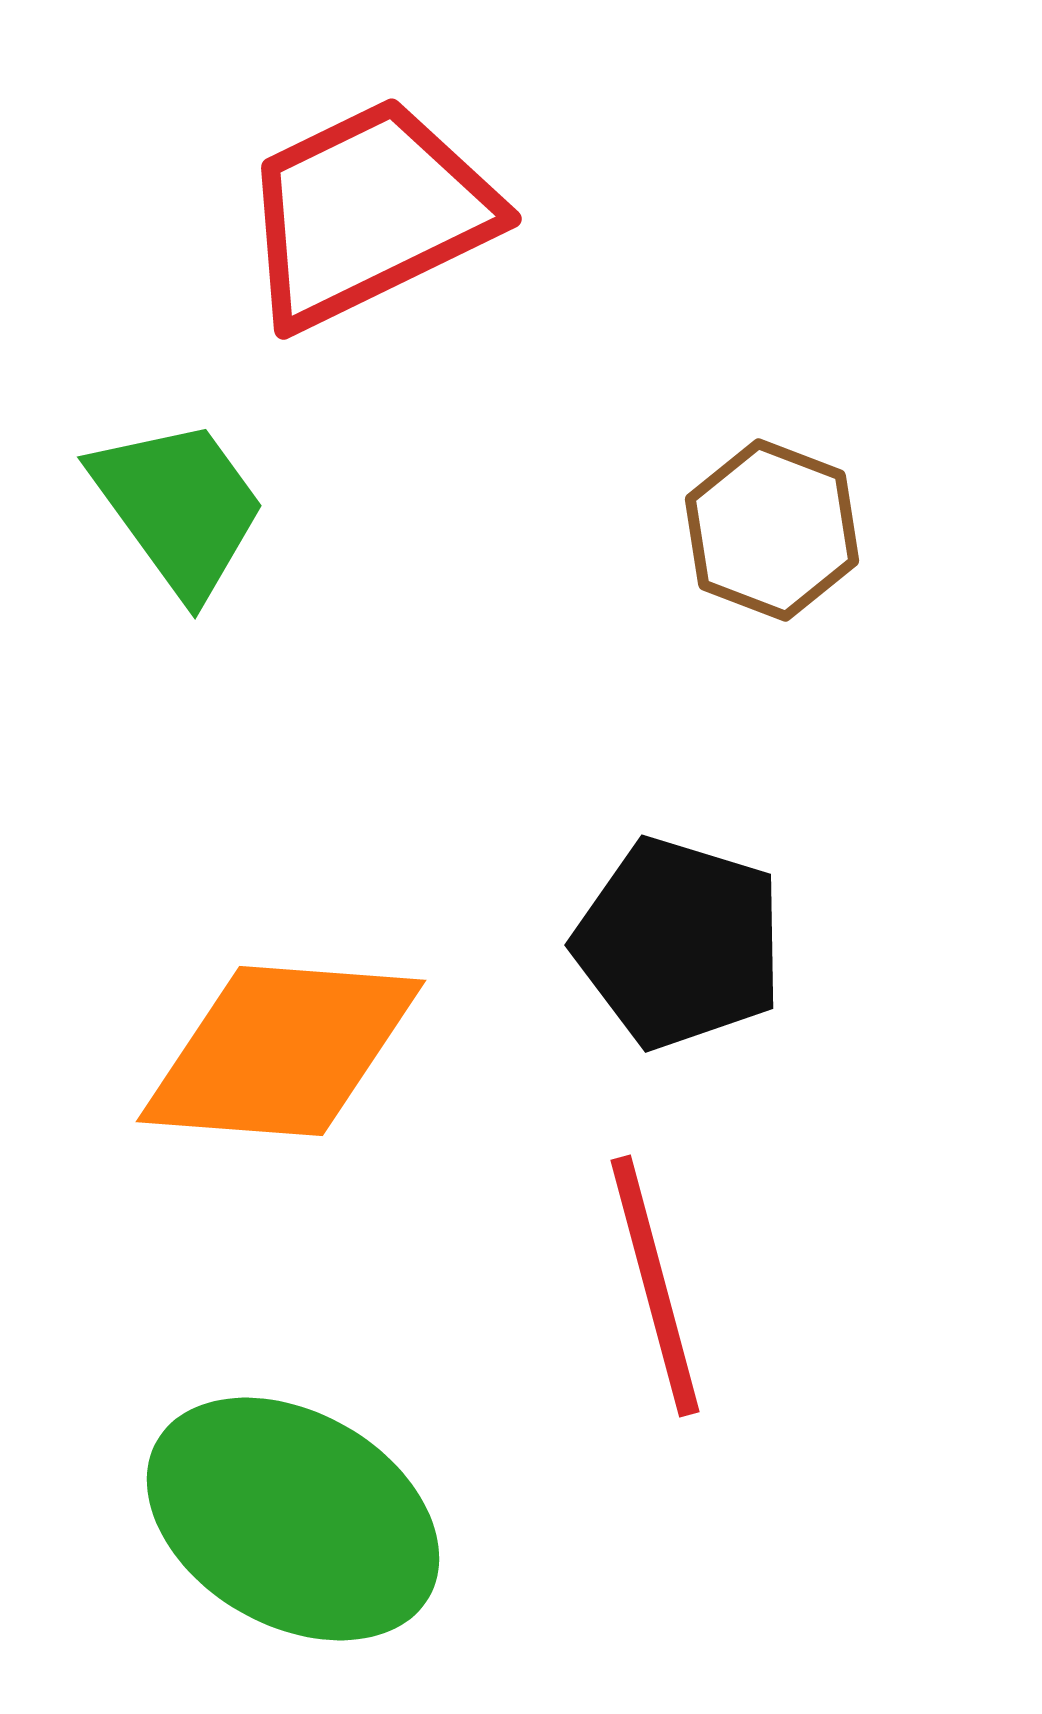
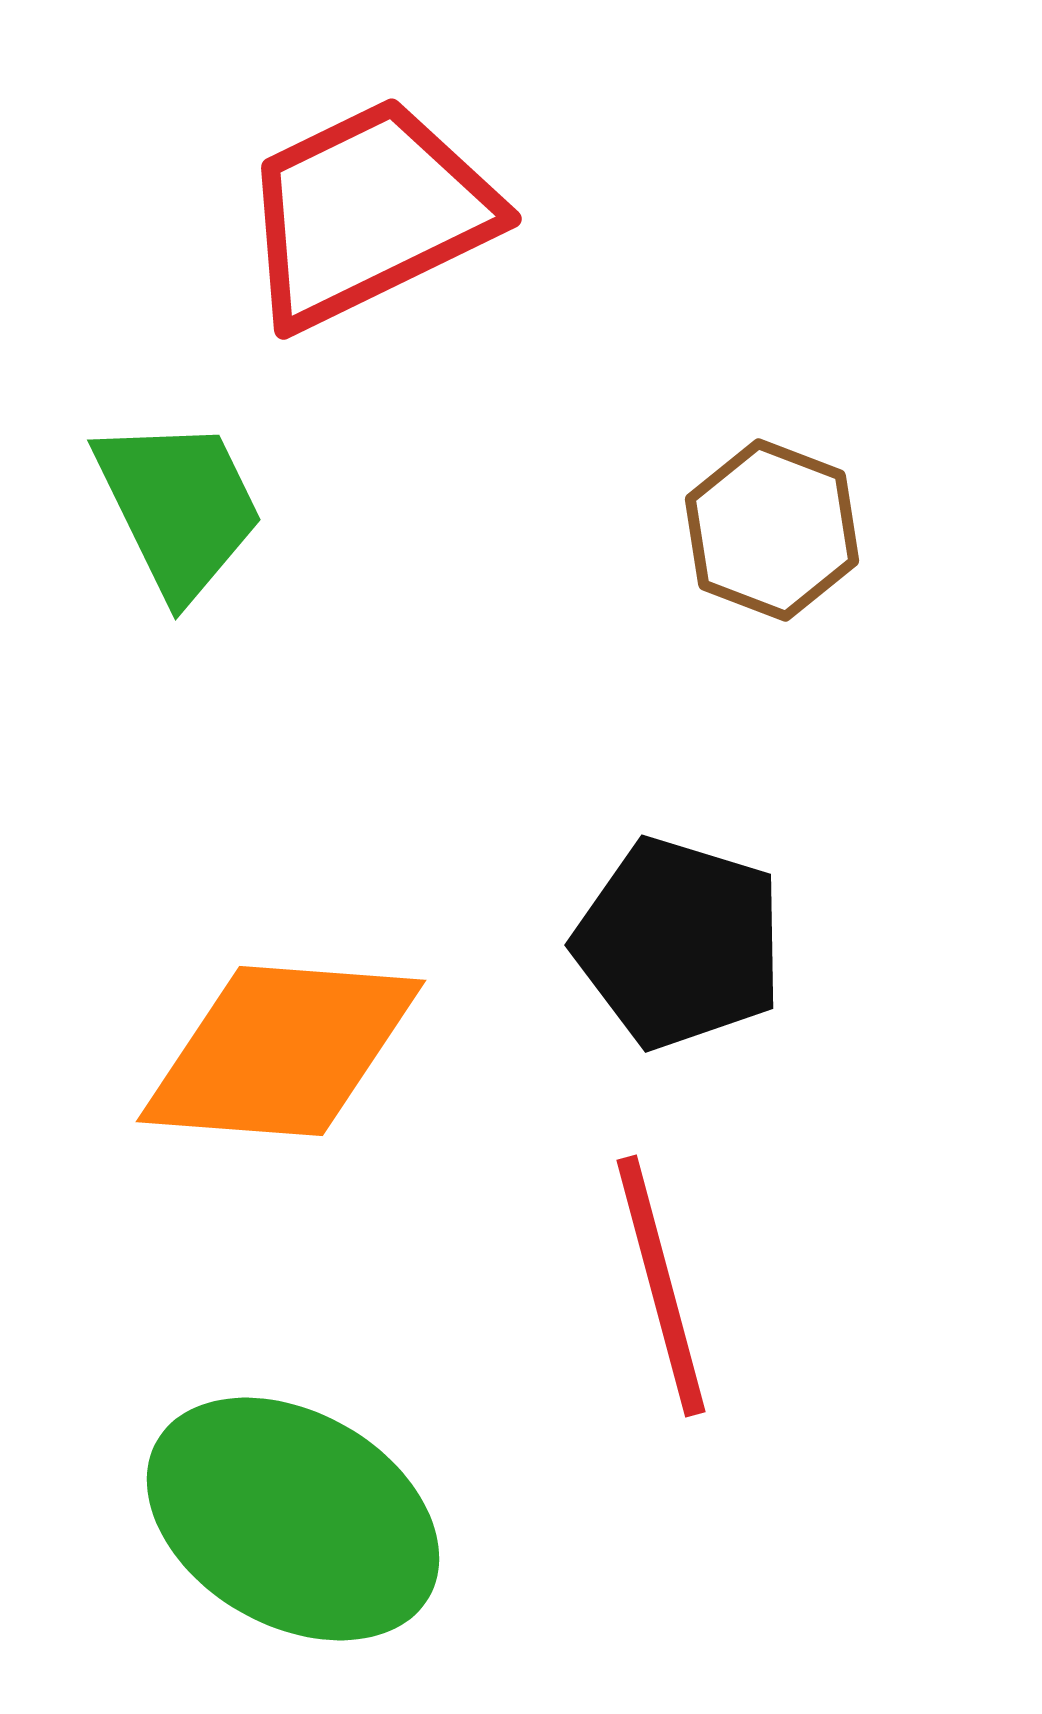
green trapezoid: rotated 10 degrees clockwise
red line: moved 6 px right
